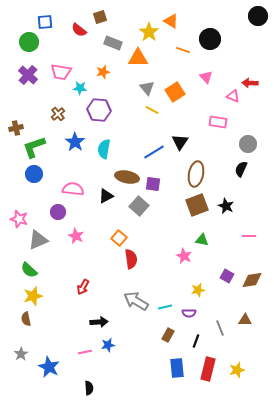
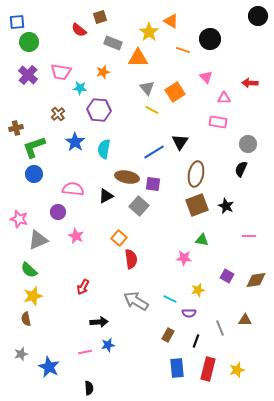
blue square at (45, 22): moved 28 px left
pink triangle at (233, 96): moved 9 px left, 2 px down; rotated 24 degrees counterclockwise
pink star at (184, 256): moved 2 px down; rotated 21 degrees counterclockwise
brown diamond at (252, 280): moved 4 px right
cyan line at (165, 307): moved 5 px right, 8 px up; rotated 40 degrees clockwise
gray star at (21, 354): rotated 16 degrees clockwise
